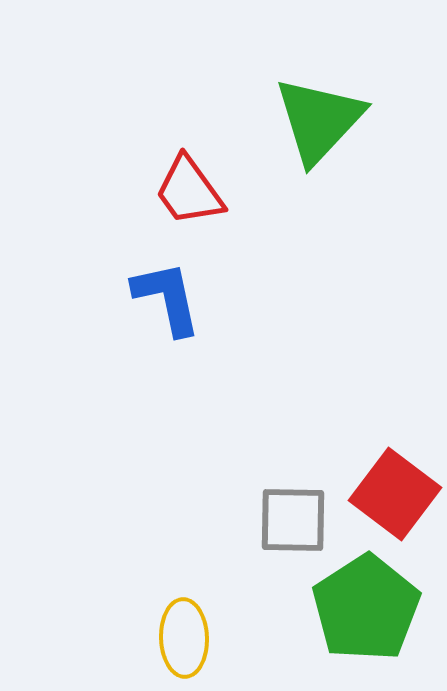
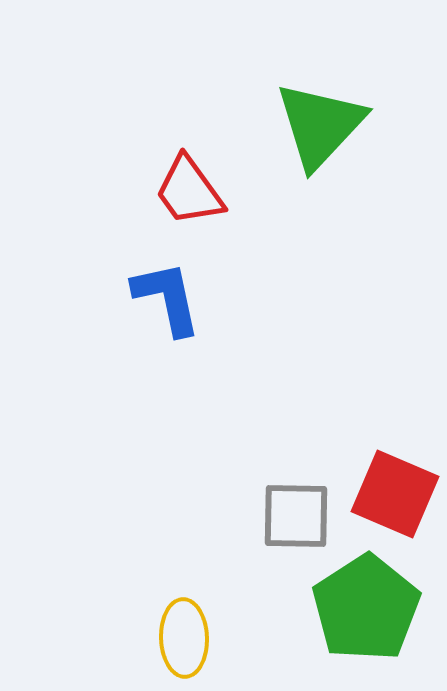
green triangle: moved 1 px right, 5 px down
red square: rotated 14 degrees counterclockwise
gray square: moved 3 px right, 4 px up
